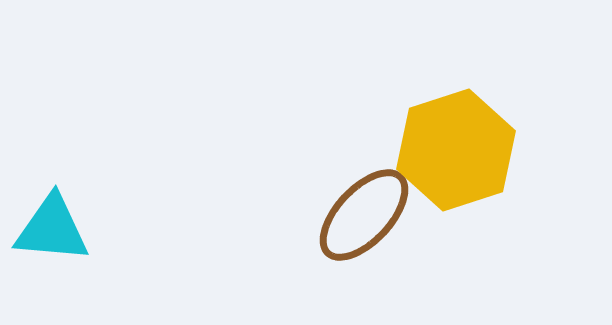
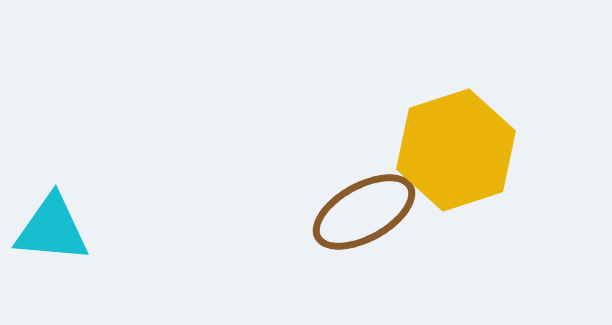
brown ellipse: moved 3 px up; rotated 18 degrees clockwise
